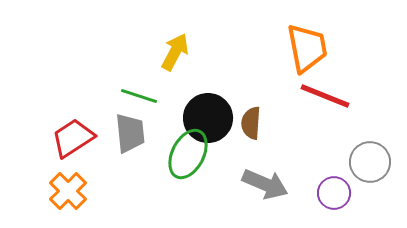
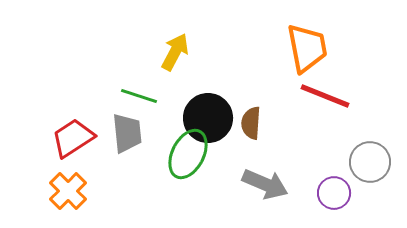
gray trapezoid: moved 3 px left
